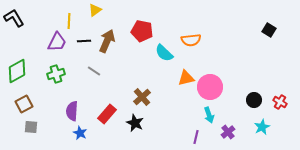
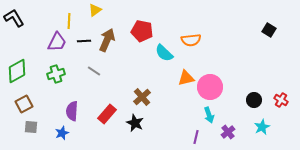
brown arrow: moved 1 px up
red cross: moved 1 px right, 2 px up
blue star: moved 18 px left; rotated 24 degrees clockwise
